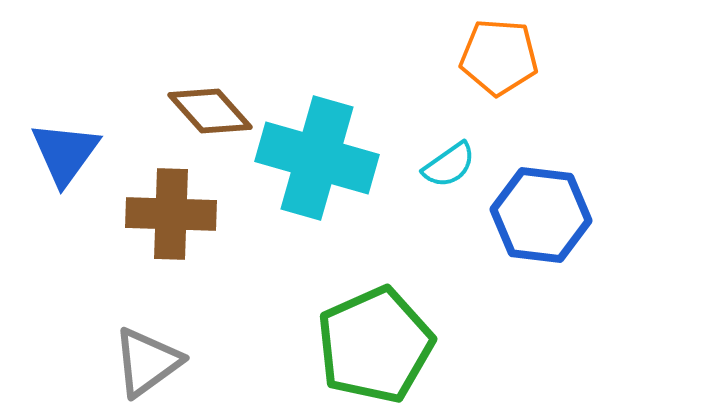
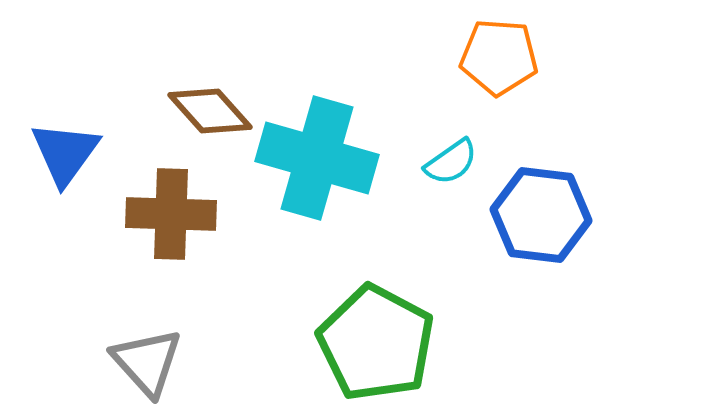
cyan semicircle: moved 2 px right, 3 px up
green pentagon: moved 1 px right, 2 px up; rotated 20 degrees counterclockwise
gray triangle: rotated 36 degrees counterclockwise
